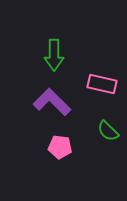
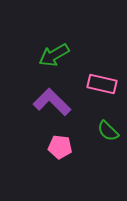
green arrow: rotated 60 degrees clockwise
